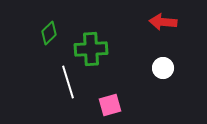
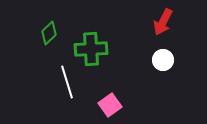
red arrow: rotated 68 degrees counterclockwise
white circle: moved 8 px up
white line: moved 1 px left
pink square: rotated 20 degrees counterclockwise
